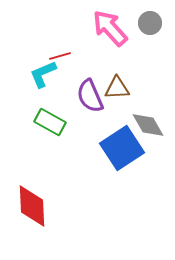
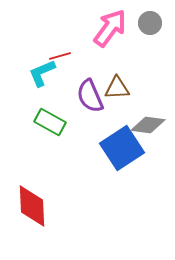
pink arrow: rotated 78 degrees clockwise
cyan L-shape: moved 1 px left, 1 px up
gray diamond: rotated 52 degrees counterclockwise
